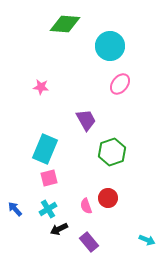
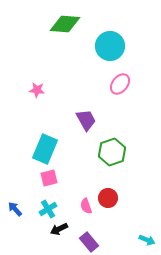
pink star: moved 4 px left, 3 px down
